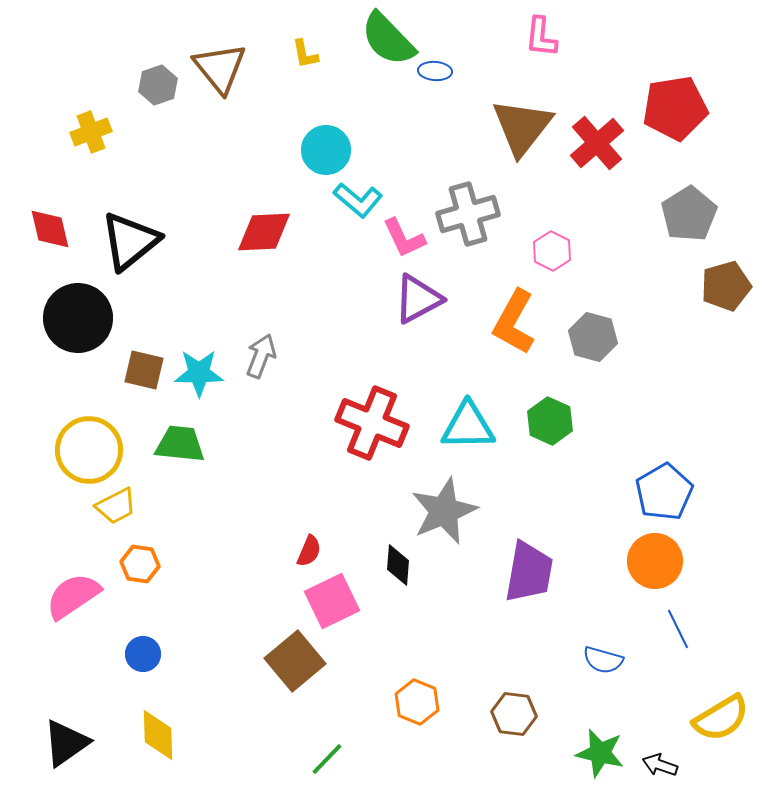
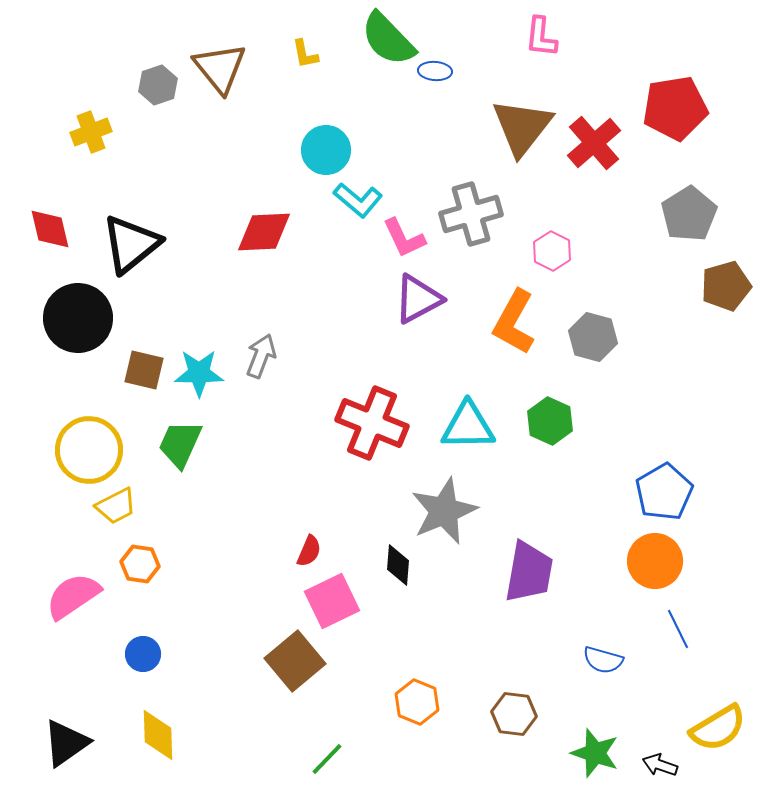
red cross at (597, 143): moved 3 px left
gray cross at (468, 214): moved 3 px right
black triangle at (130, 241): moved 1 px right, 3 px down
green trapezoid at (180, 444): rotated 72 degrees counterclockwise
yellow semicircle at (721, 718): moved 3 px left, 10 px down
green star at (600, 753): moved 5 px left; rotated 6 degrees clockwise
